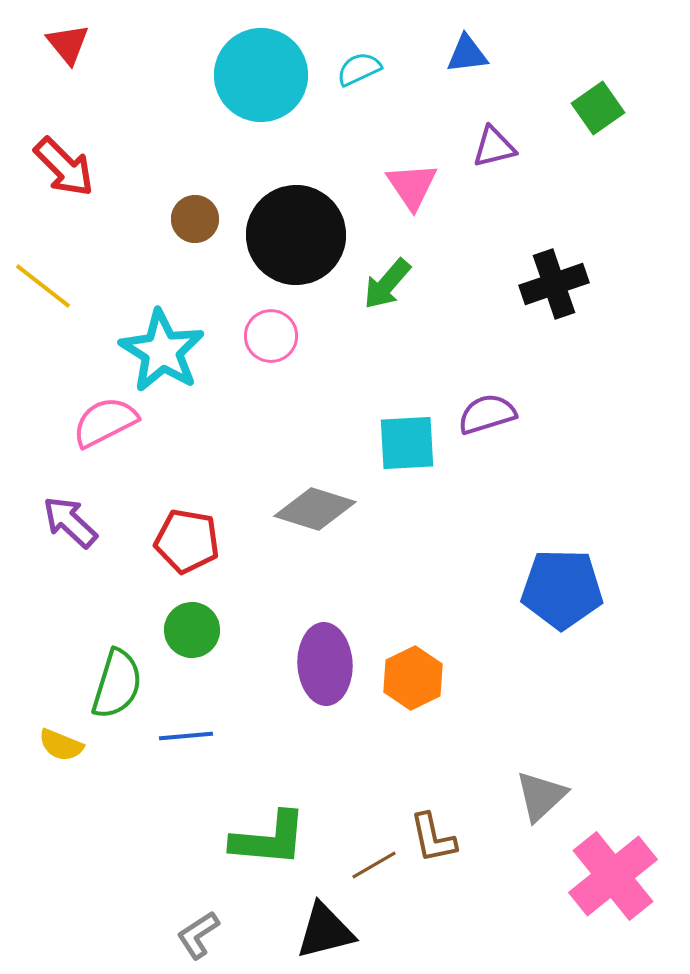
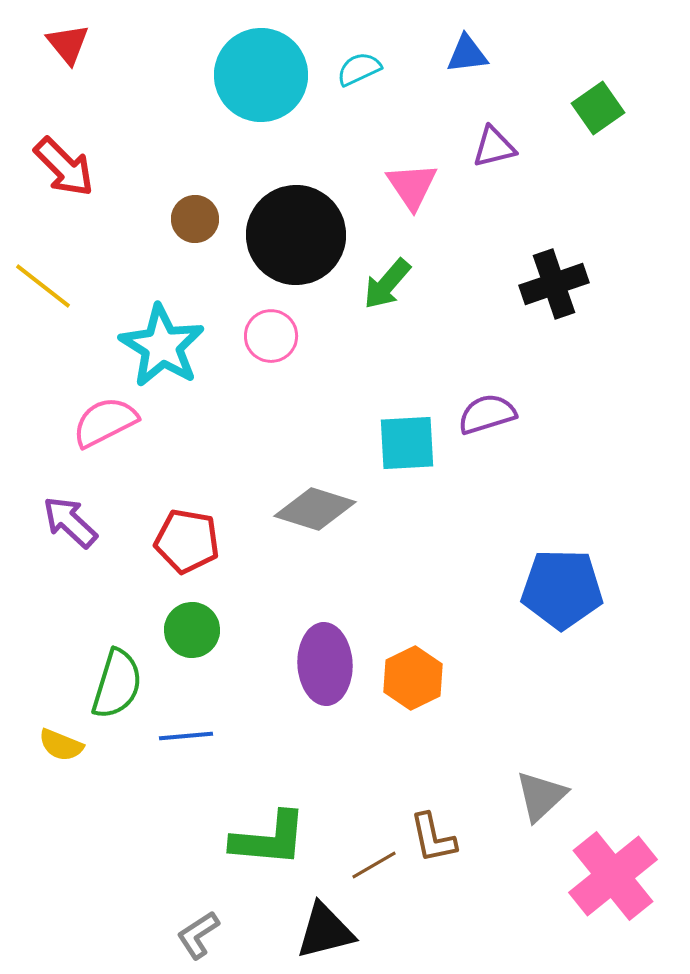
cyan star: moved 5 px up
